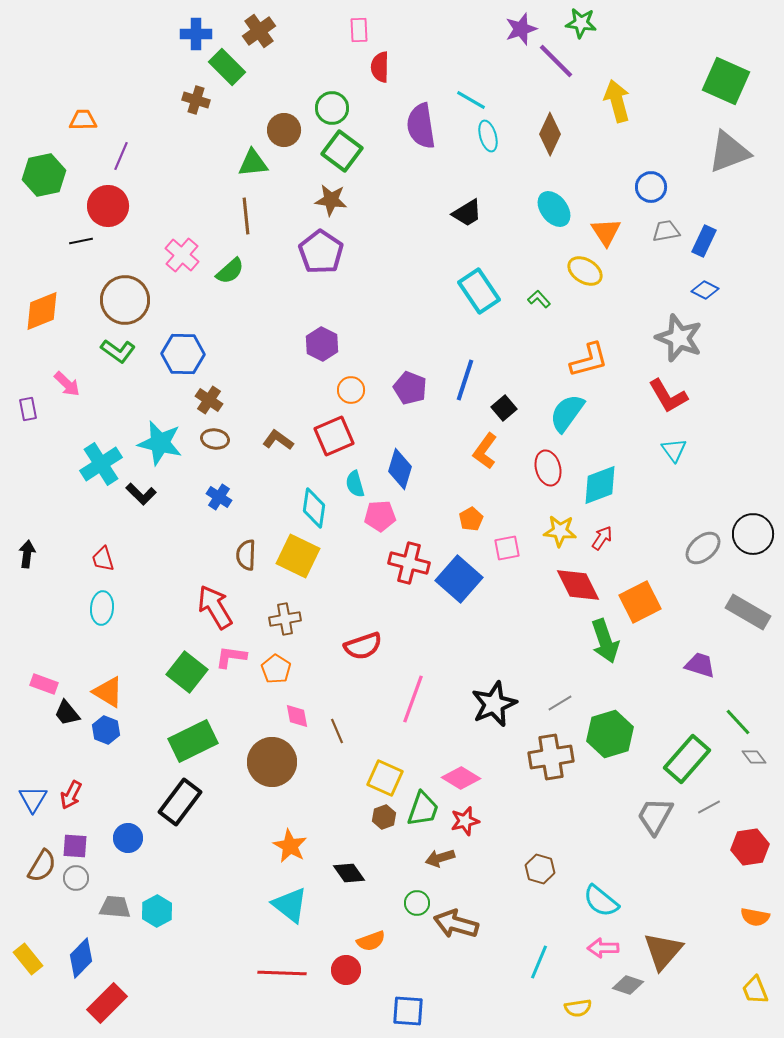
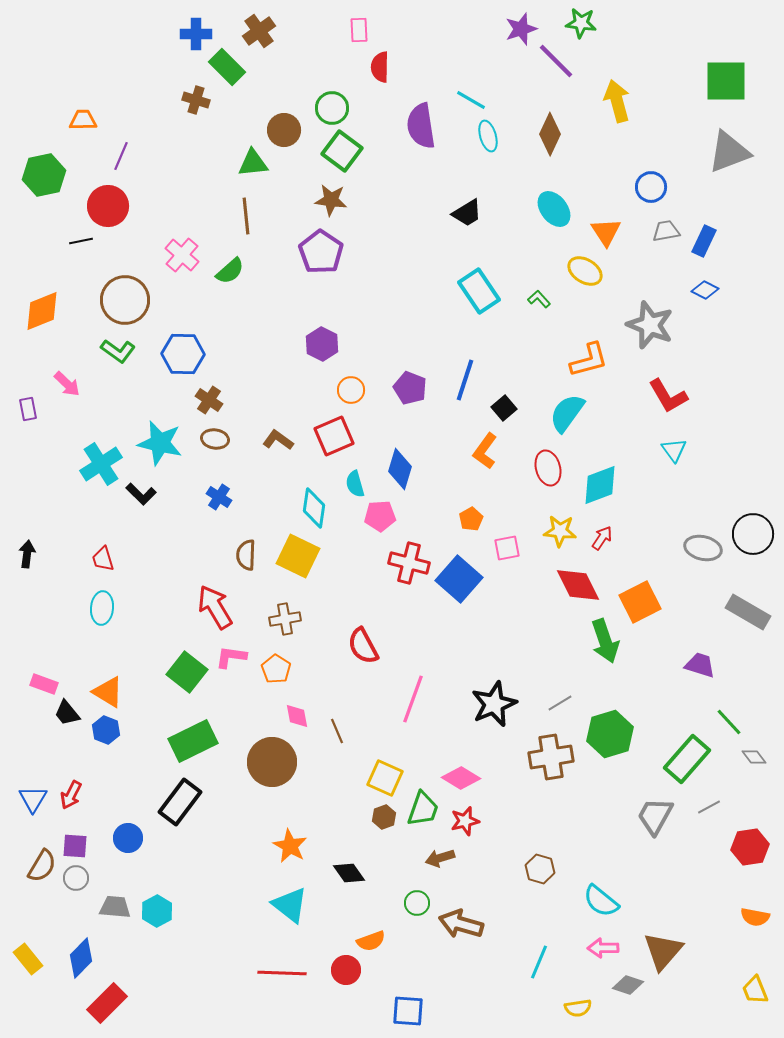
green square at (726, 81): rotated 24 degrees counterclockwise
gray star at (679, 338): moved 29 px left, 13 px up
gray ellipse at (703, 548): rotated 54 degrees clockwise
red semicircle at (363, 646): rotated 81 degrees clockwise
green line at (738, 722): moved 9 px left
brown arrow at (456, 924): moved 5 px right
